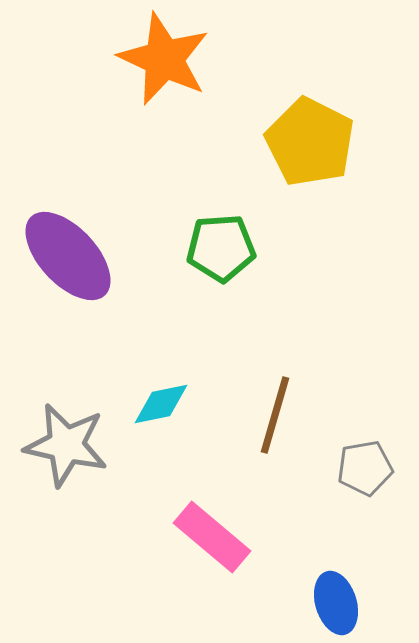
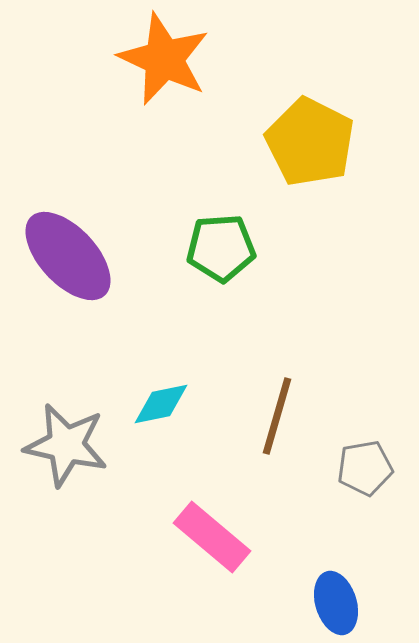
brown line: moved 2 px right, 1 px down
